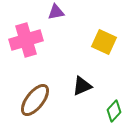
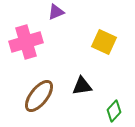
purple triangle: rotated 12 degrees counterclockwise
pink cross: moved 2 px down
black triangle: rotated 15 degrees clockwise
brown ellipse: moved 4 px right, 4 px up
